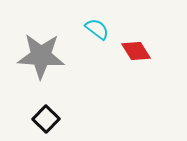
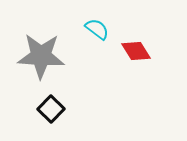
black square: moved 5 px right, 10 px up
